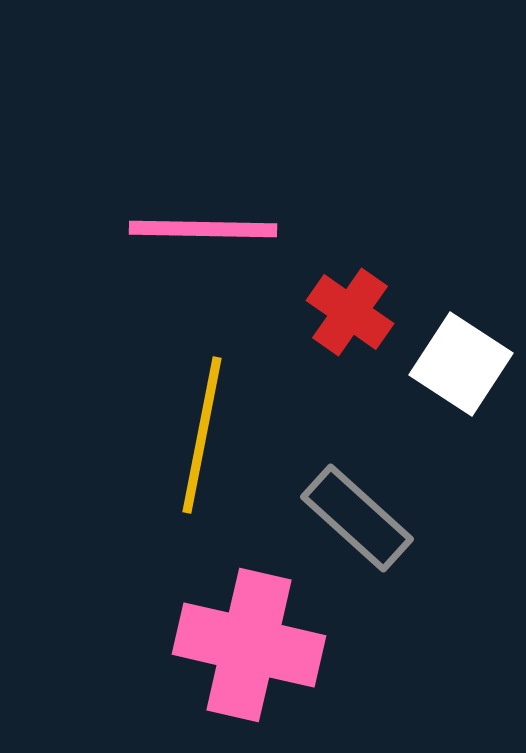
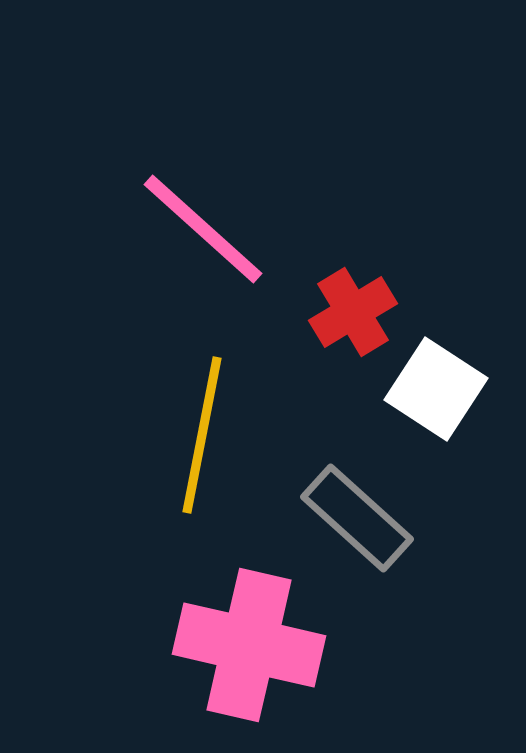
pink line: rotated 41 degrees clockwise
red cross: moved 3 px right; rotated 24 degrees clockwise
white square: moved 25 px left, 25 px down
